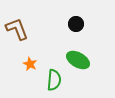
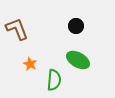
black circle: moved 2 px down
